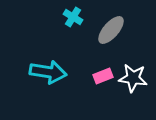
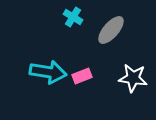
pink rectangle: moved 21 px left
